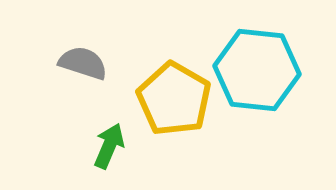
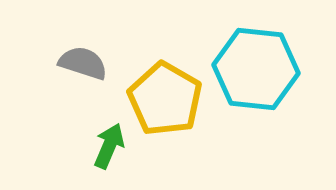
cyan hexagon: moved 1 px left, 1 px up
yellow pentagon: moved 9 px left
